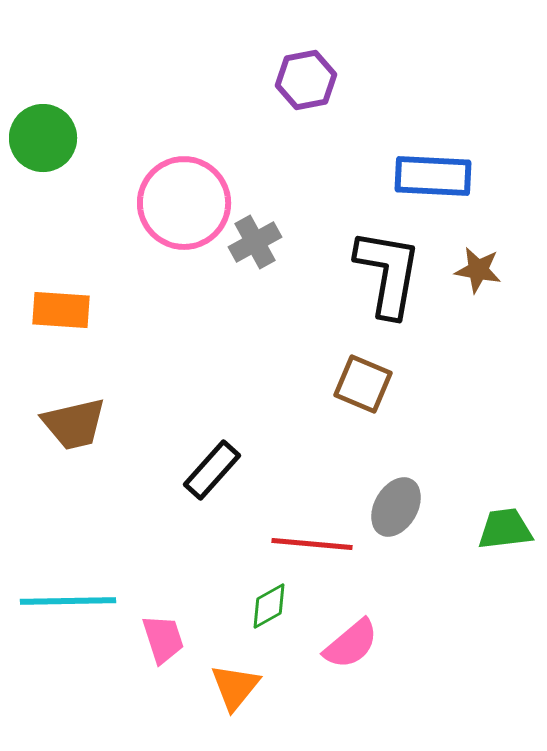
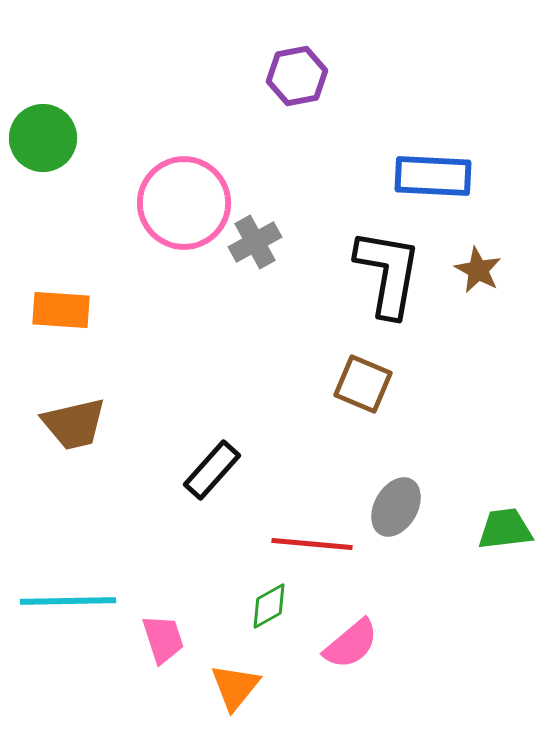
purple hexagon: moved 9 px left, 4 px up
brown star: rotated 18 degrees clockwise
